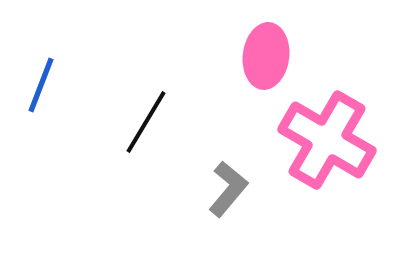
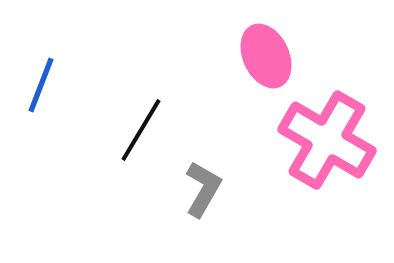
pink ellipse: rotated 32 degrees counterclockwise
black line: moved 5 px left, 8 px down
gray L-shape: moved 25 px left; rotated 10 degrees counterclockwise
